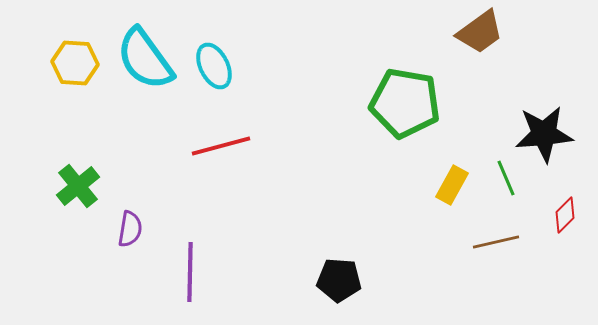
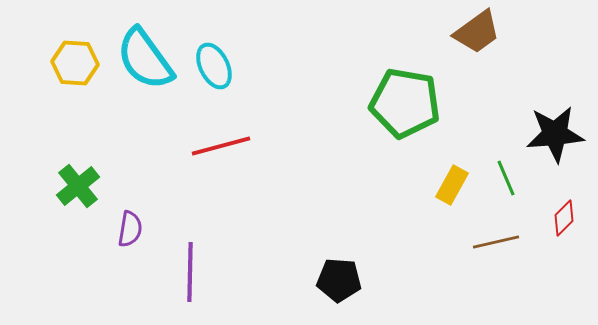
brown trapezoid: moved 3 px left
black star: moved 11 px right
red diamond: moved 1 px left, 3 px down
